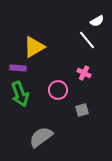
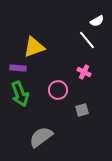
yellow triangle: rotated 10 degrees clockwise
pink cross: moved 1 px up
